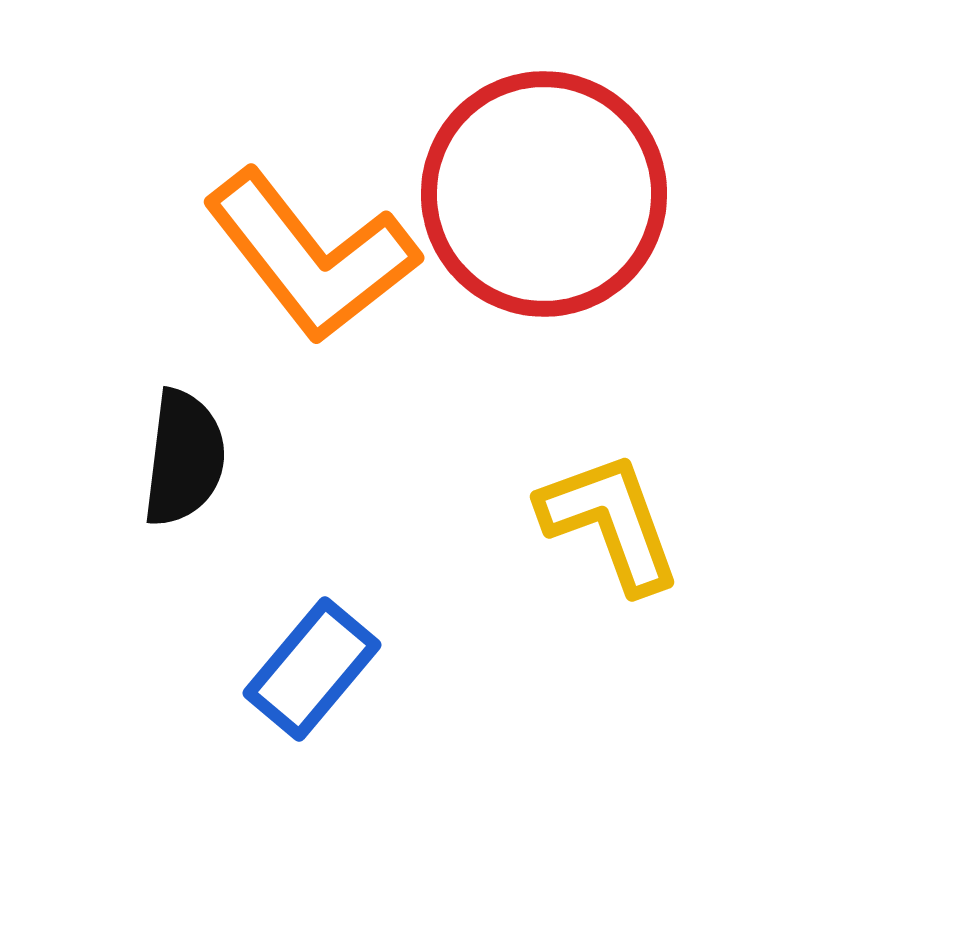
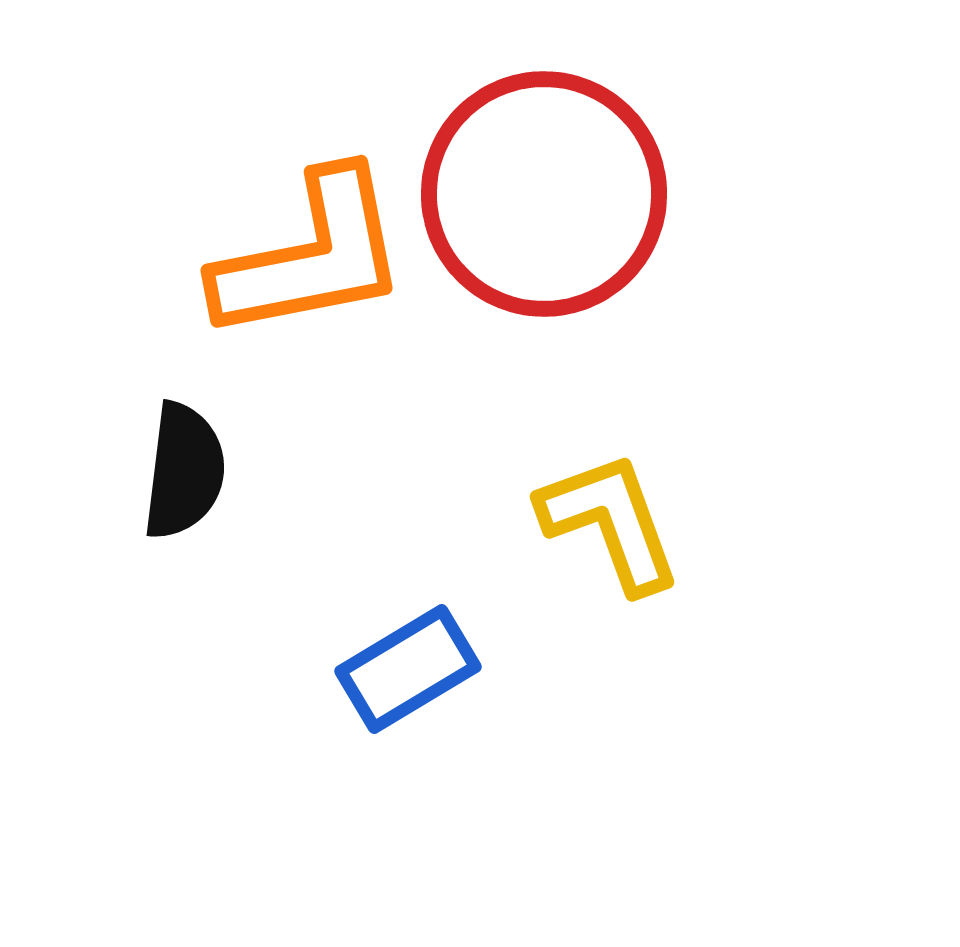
orange L-shape: rotated 63 degrees counterclockwise
black semicircle: moved 13 px down
blue rectangle: moved 96 px right; rotated 19 degrees clockwise
